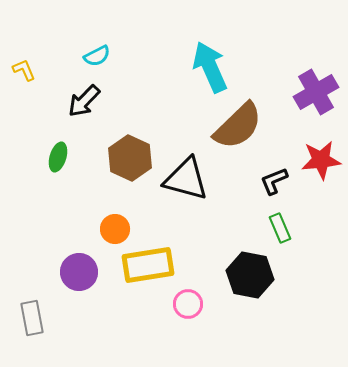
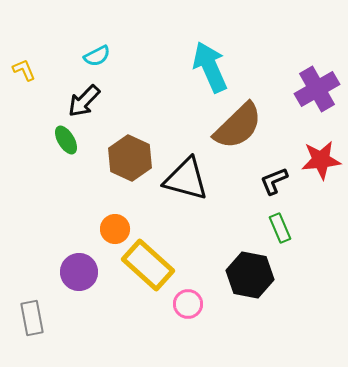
purple cross: moved 1 px right, 3 px up
green ellipse: moved 8 px right, 17 px up; rotated 48 degrees counterclockwise
yellow rectangle: rotated 51 degrees clockwise
